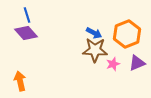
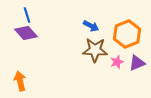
blue arrow: moved 3 px left, 7 px up
pink star: moved 4 px right, 2 px up
